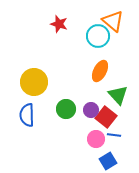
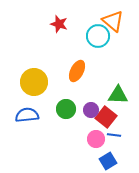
orange ellipse: moved 23 px left
green triangle: rotated 45 degrees counterclockwise
blue semicircle: rotated 85 degrees clockwise
